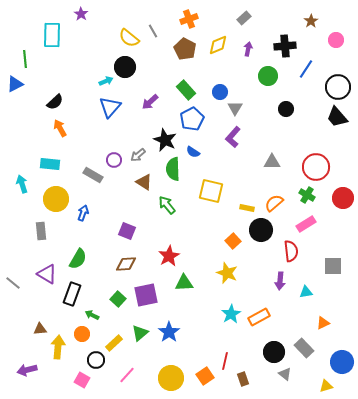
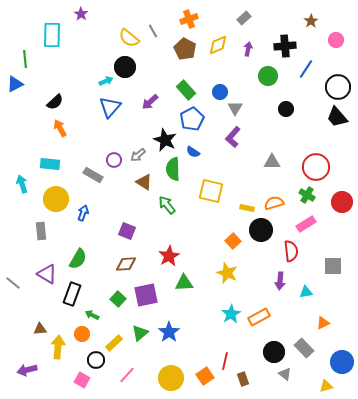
red circle at (343, 198): moved 1 px left, 4 px down
orange semicircle at (274, 203): rotated 24 degrees clockwise
